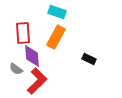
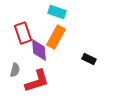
red rectangle: rotated 15 degrees counterclockwise
purple diamond: moved 7 px right, 6 px up
gray semicircle: moved 1 px left, 1 px down; rotated 112 degrees counterclockwise
red L-shape: rotated 28 degrees clockwise
